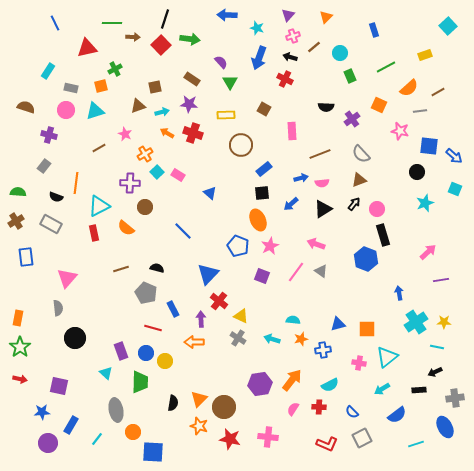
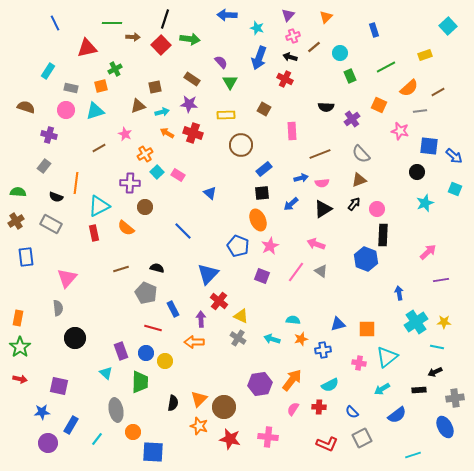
black rectangle at (383, 235): rotated 20 degrees clockwise
cyan line at (416, 444): moved 3 px left, 11 px down
